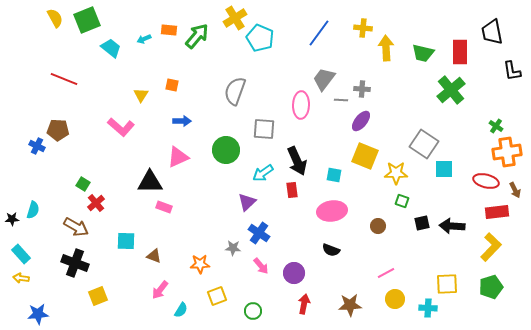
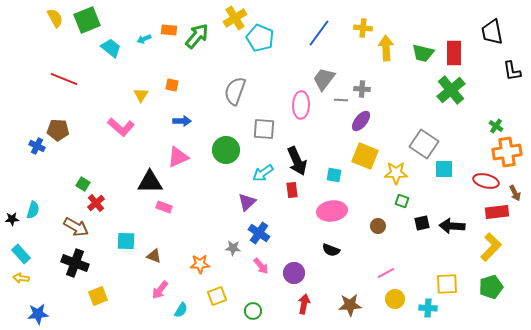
red rectangle at (460, 52): moved 6 px left, 1 px down
brown arrow at (515, 190): moved 3 px down
